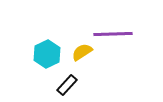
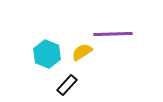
cyan hexagon: rotated 12 degrees counterclockwise
